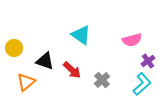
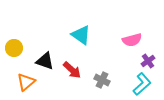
gray cross: rotated 21 degrees counterclockwise
